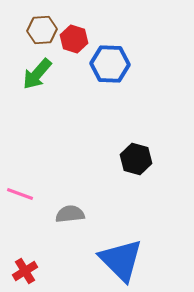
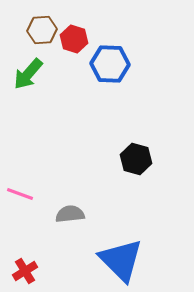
green arrow: moved 9 px left
